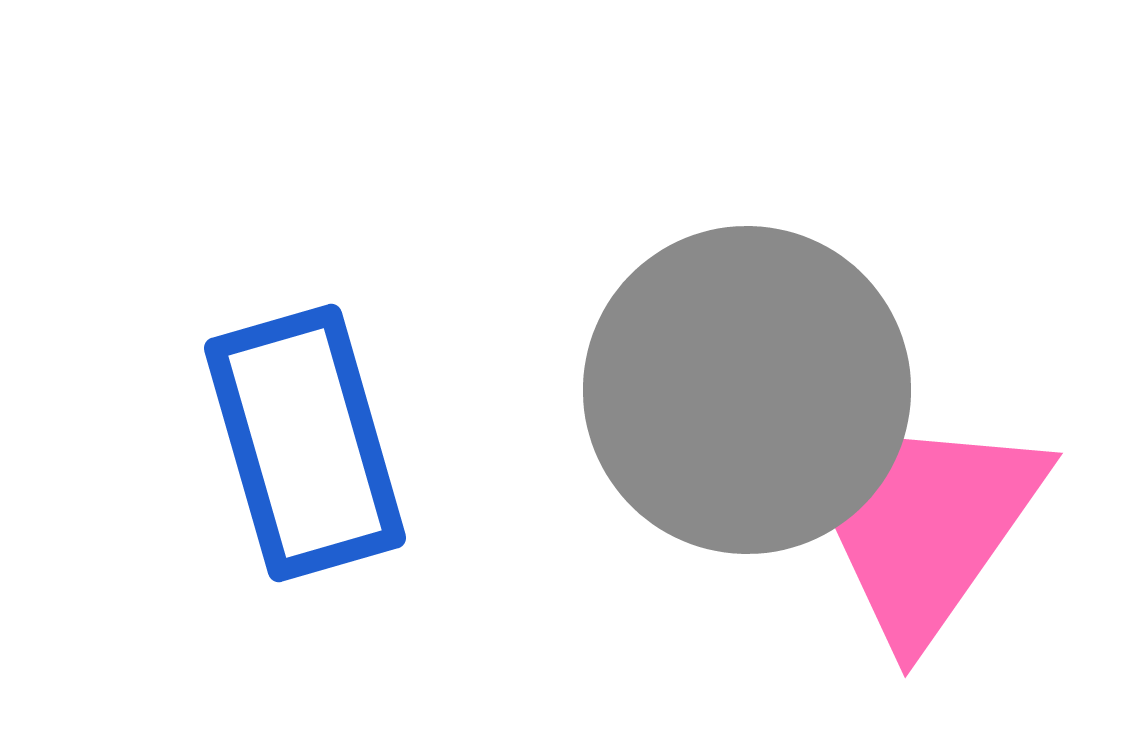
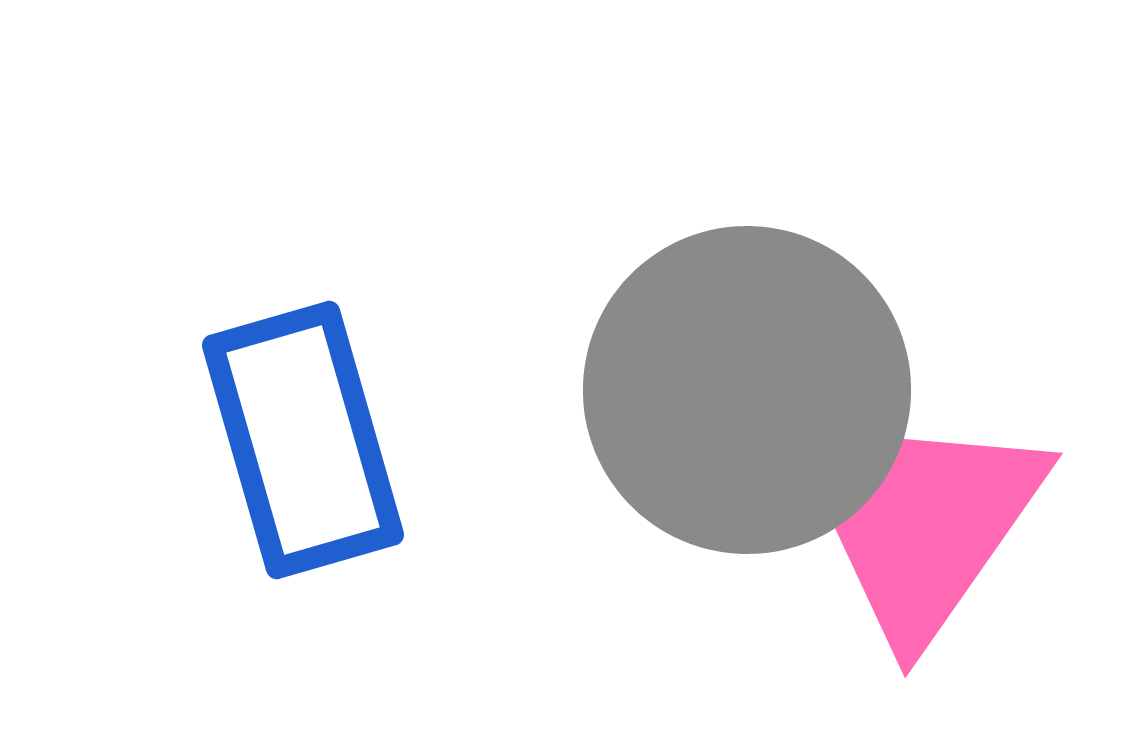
blue rectangle: moved 2 px left, 3 px up
